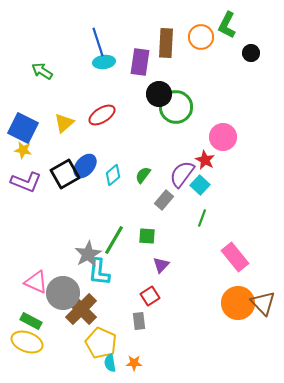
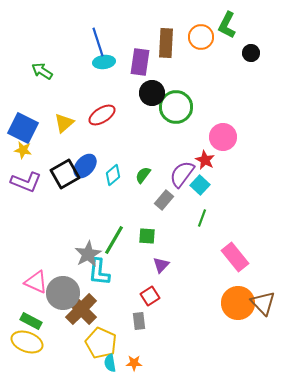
black circle at (159, 94): moved 7 px left, 1 px up
